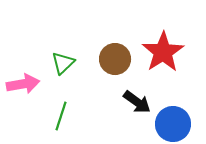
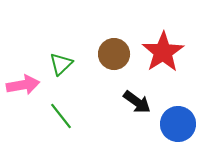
brown circle: moved 1 px left, 5 px up
green triangle: moved 2 px left, 1 px down
pink arrow: moved 1 px down
green line: rotated 56 degrees counterclockwise
blue circle: moved 5 px right
